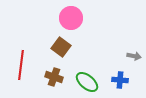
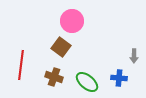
pink circle: moved 1 px right, 3 px down
gray arrow: rotated 80 degrees clockwise
blue cross: moved 1 px left, 2 px up
